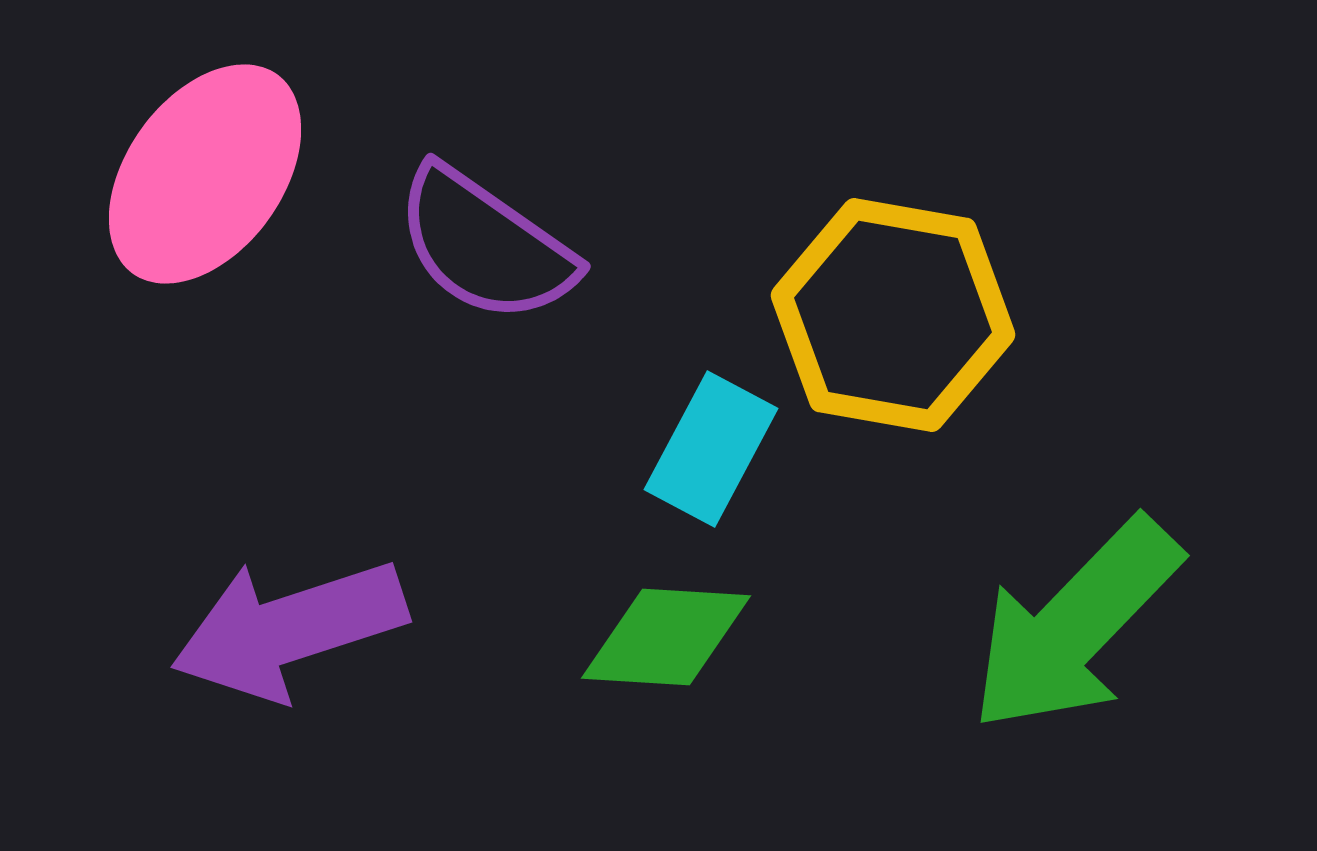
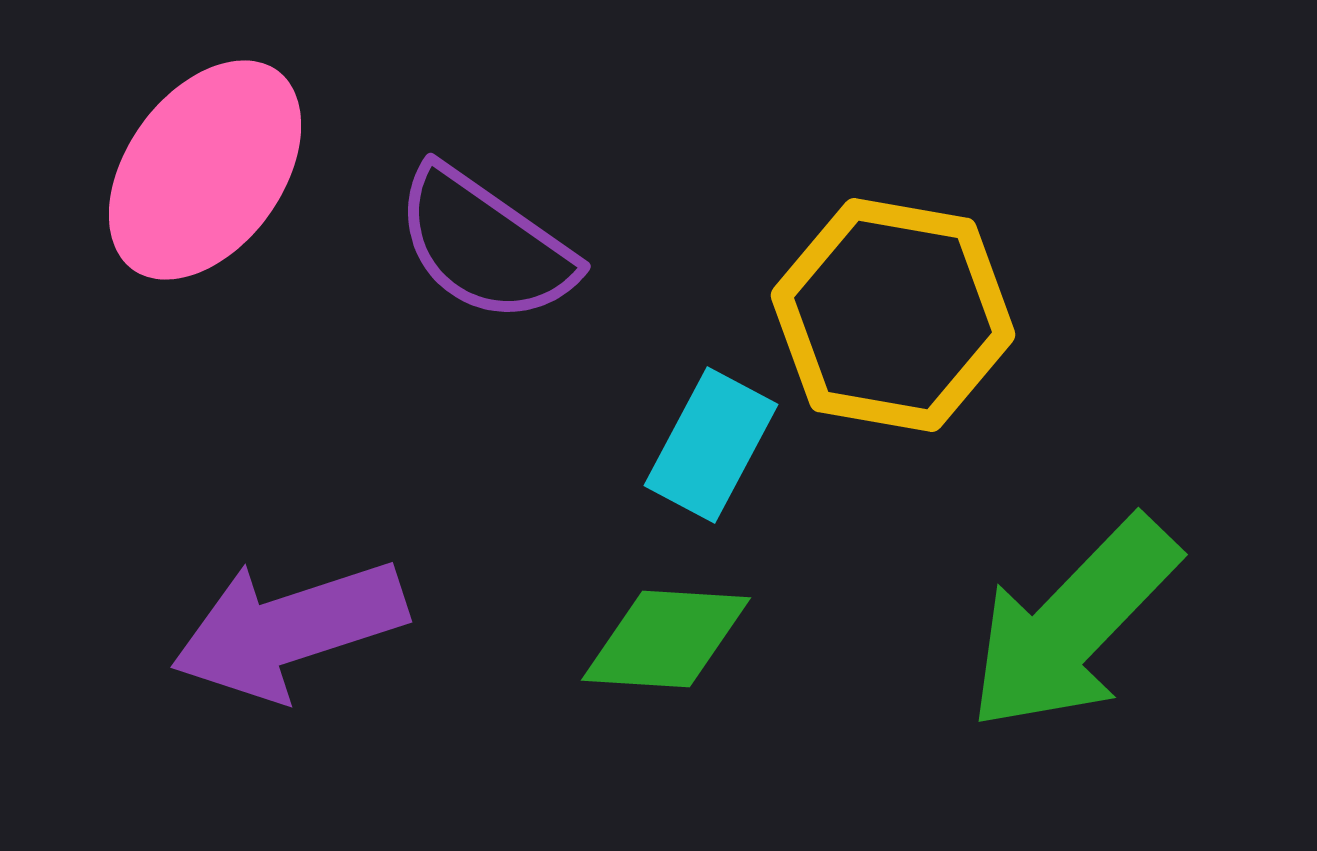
pink ellipse: moved 4 px up
cyan rectangle: moved 4 px up
green arrow: moved 2 px left, 1 px up
green diamond: moved 2 px down
